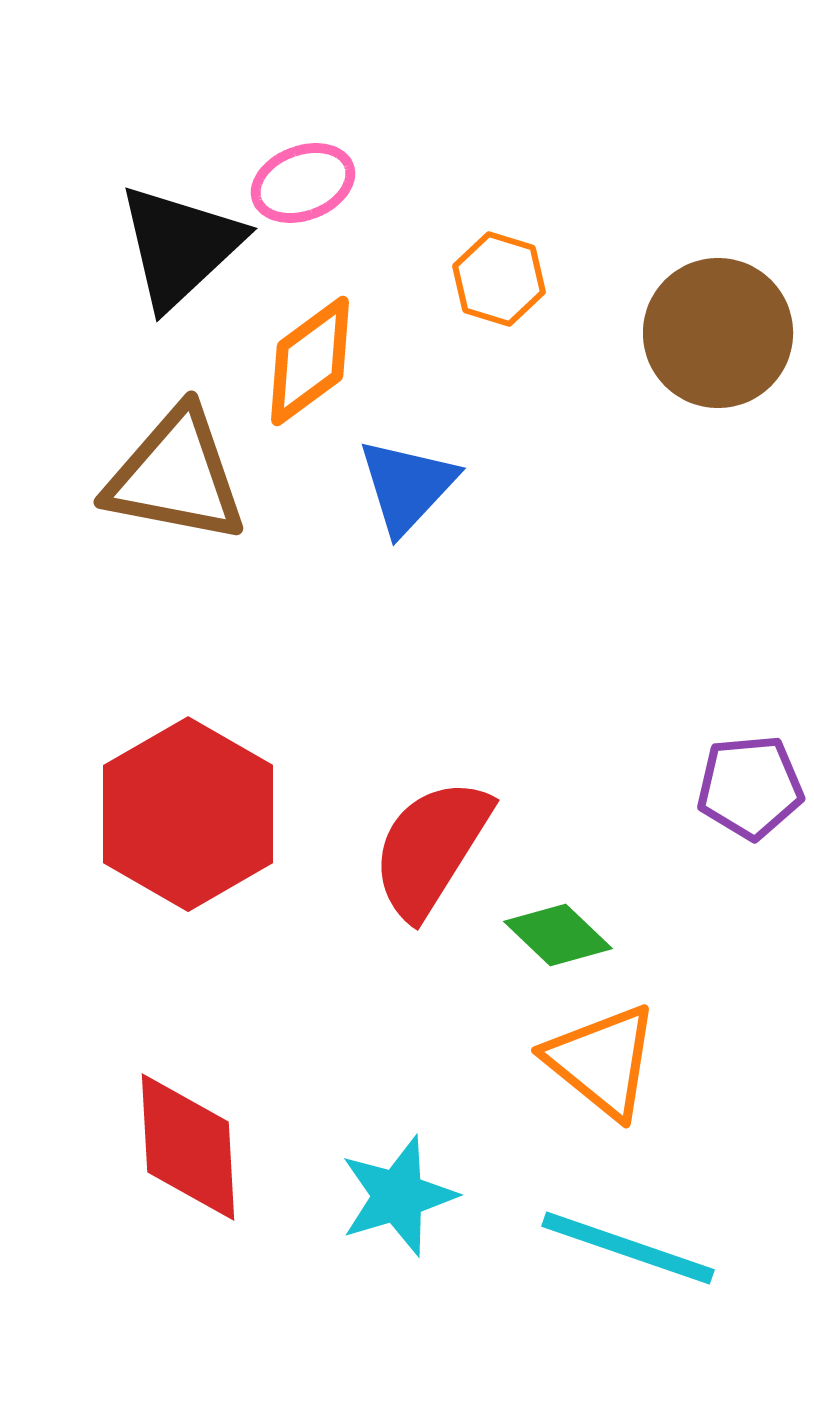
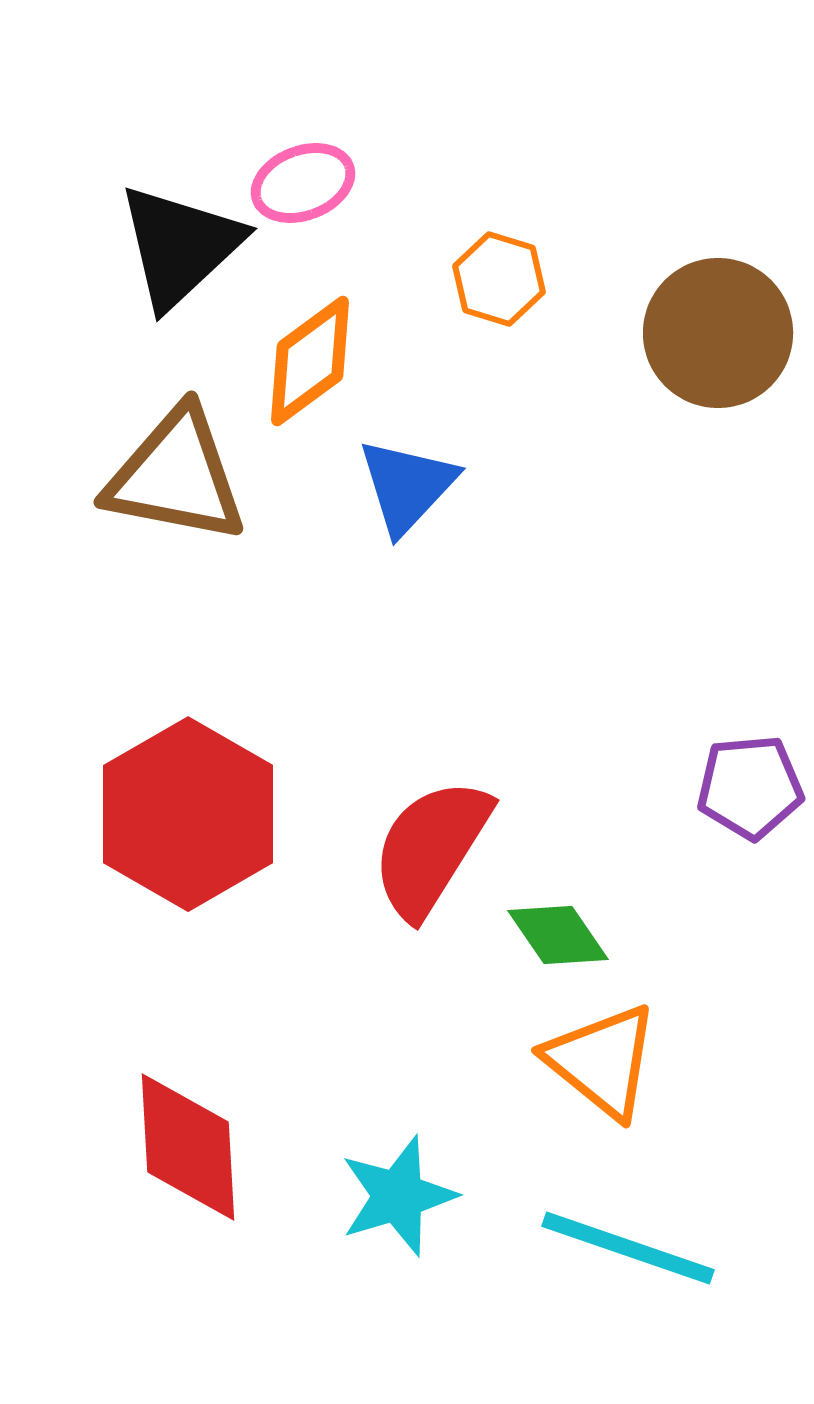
green diamond: rotated 12 degrees clockwise
